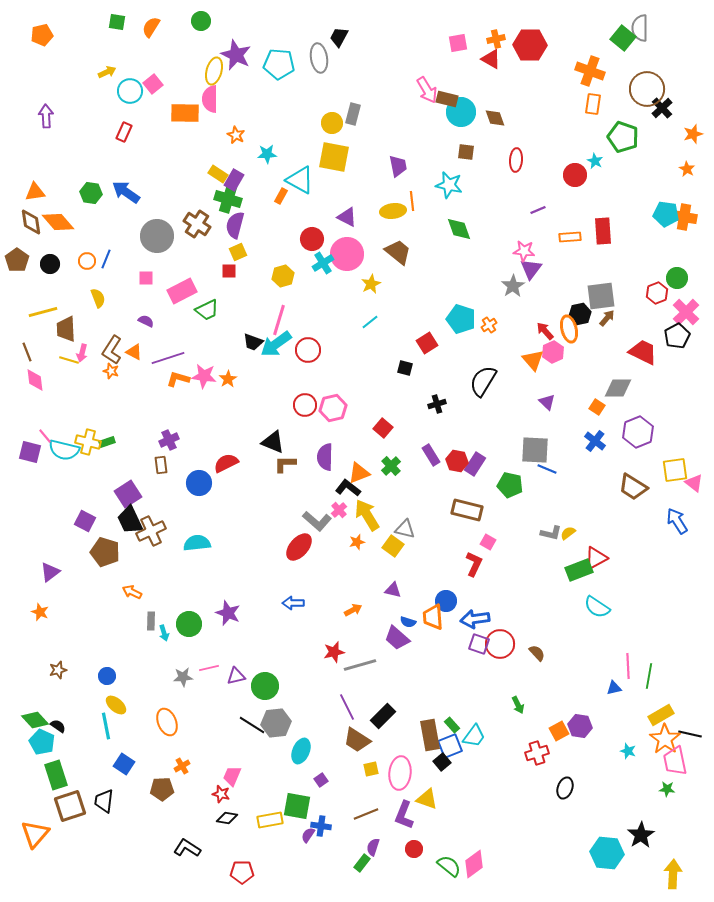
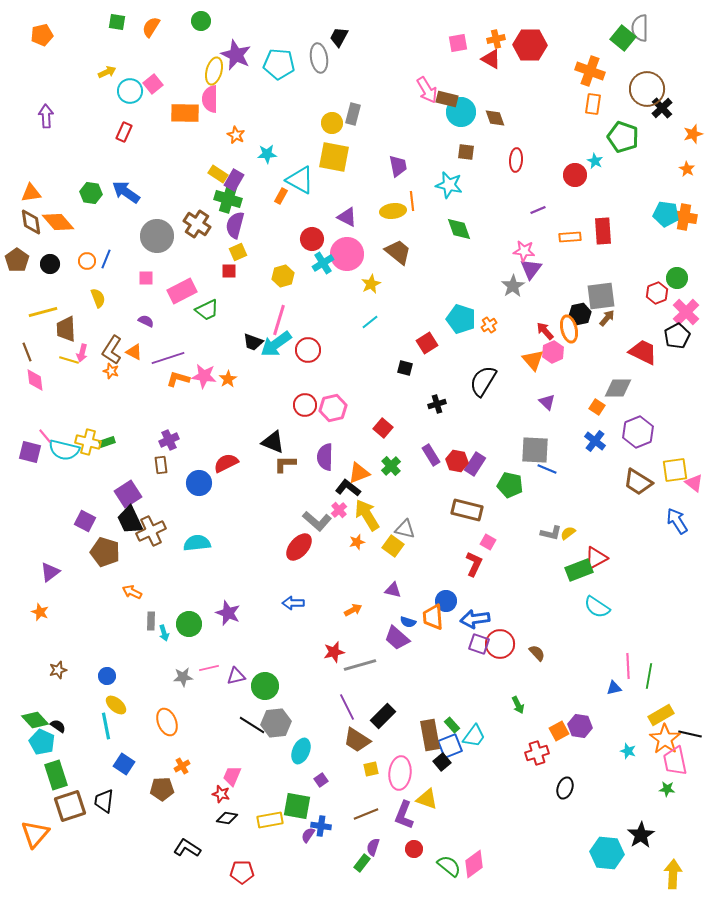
orange triangle at (35, 192): moved 4 px left, 1 px down
brown trapezoid at (633, 487): moved 5 px right, 5 px up
